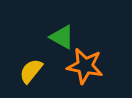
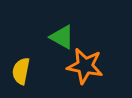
yellow semicircle: moved 10 px left; rotated 28 degrees counterclockwise
